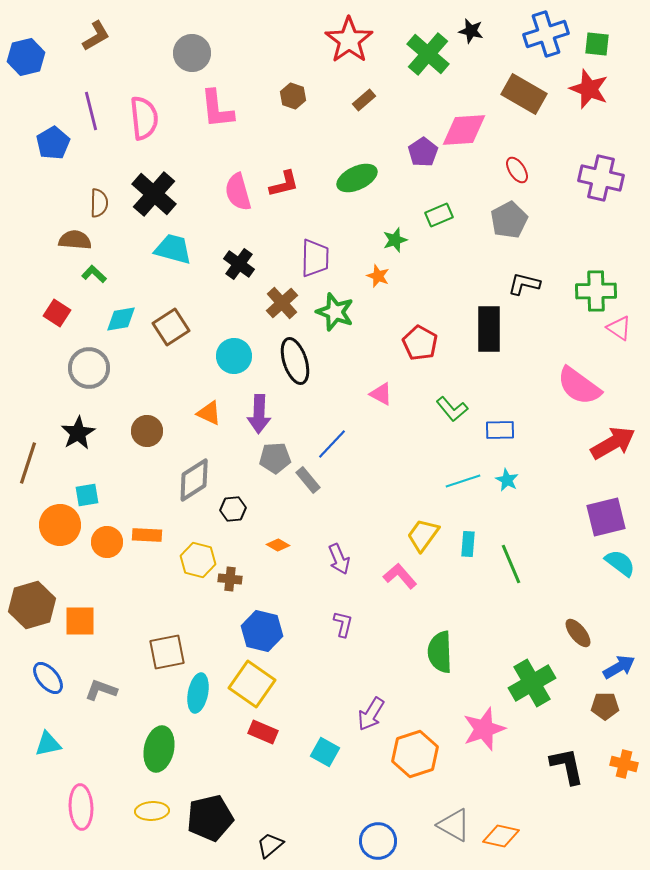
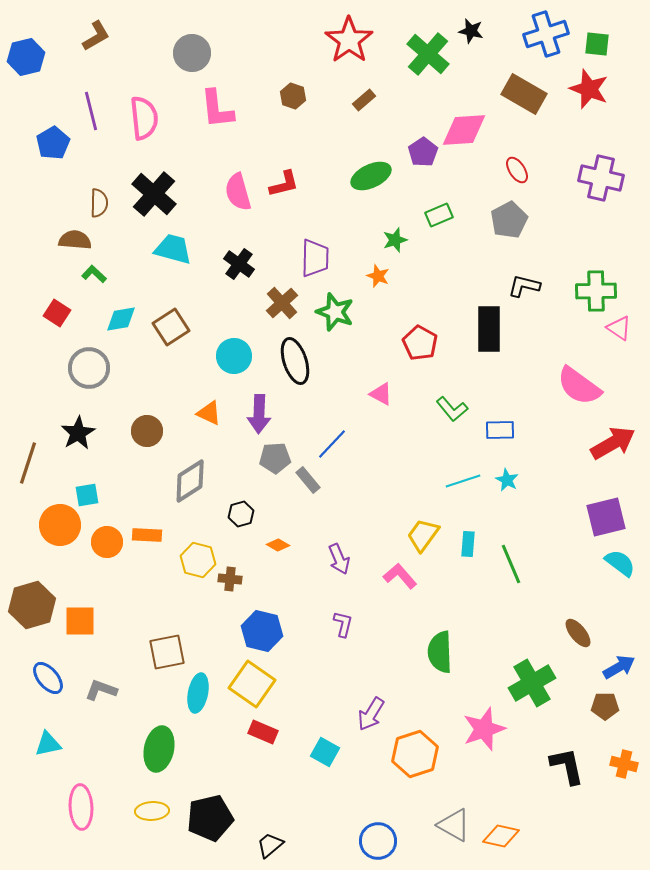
green ellipse at (357, 178): moved 14 px right, 2 px up
black L-shape at (524, 284): moved 2 px down
gray diamond at (194, 480): moved 4 px left, 1 px down
black hexagon at (233, 509): moved 8 px right, 5 px down; rotated 10 degrees counterclockwise
